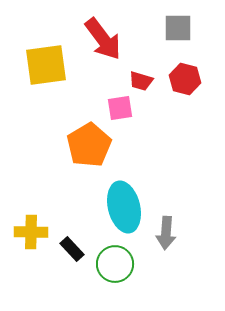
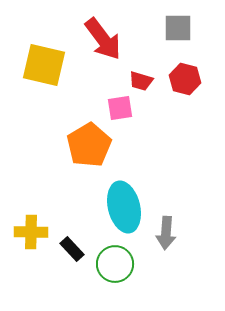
yellow square: moved 2 px left; rotated 21 degrees clockwise
